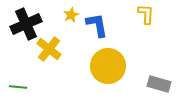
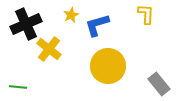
blue L-shape: rotated 96 degrees counterclockwise
gray rectangle: rotated 35 degrees clockwise
